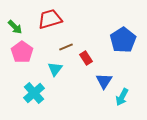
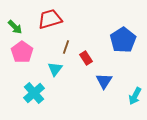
brown line: rotated 48 degrees counterclockwise
cyan arrow: moved 13 px right, 1 px up
